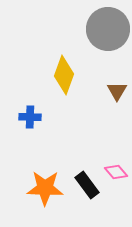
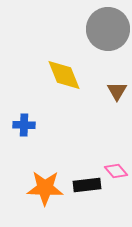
yellow diamond: rotated 42 degrees counterclockwise
blue cross: moved 6 px left, 8 px down
pink diamond: moved 1 px up
black rectangle: rotated 60 degrees counterclockwise
